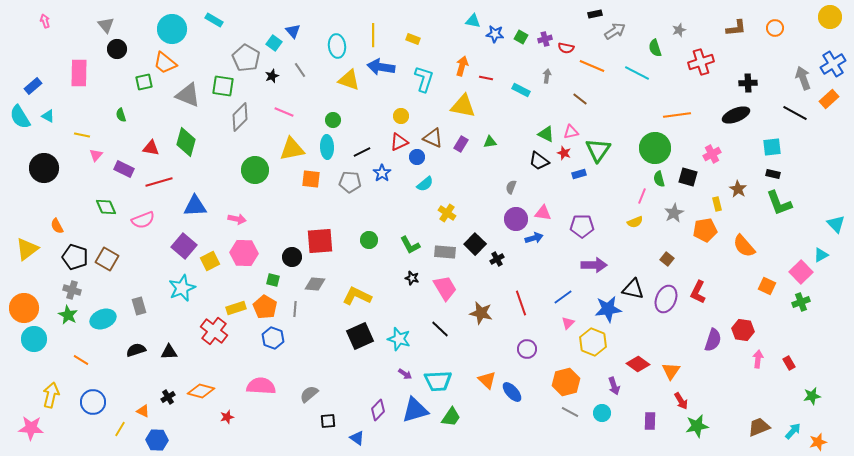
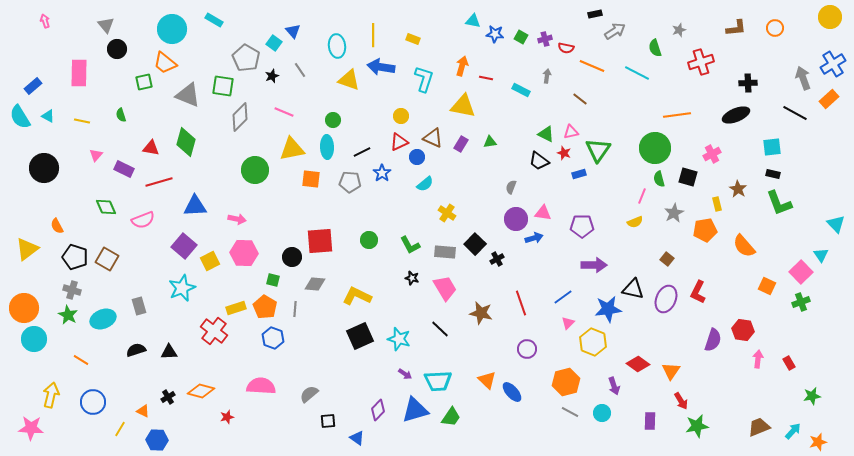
yellow line at (82, 135): moved 14 px up
cyan triangle at (821, 255): rotated 35 degrees counterclockwise
